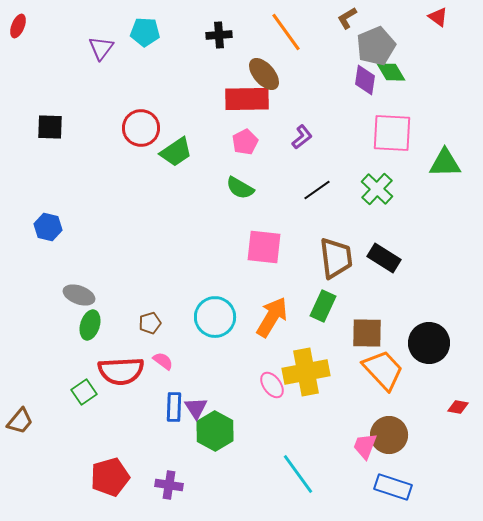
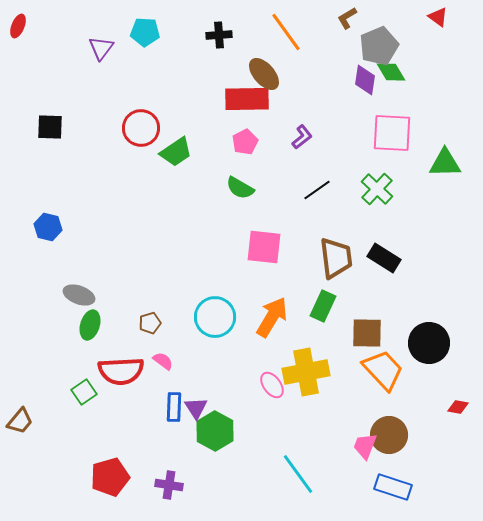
gray pentagon at (376, 46): moved 3 px right
